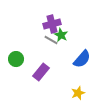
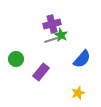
gray line: rotated 48 degrees counterclockwise
